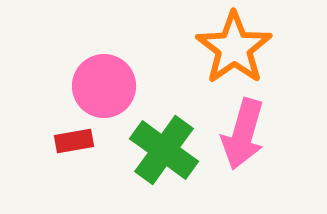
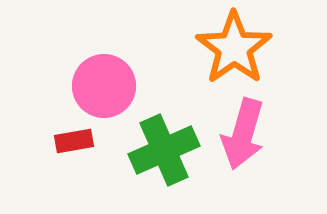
green cross: rotated 30 degrees clockwise
